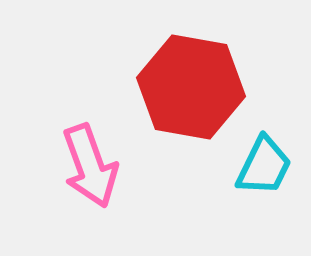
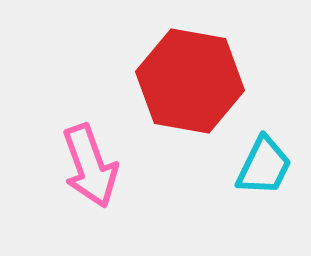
red hexagon: moved 1 px left, 6 px up
